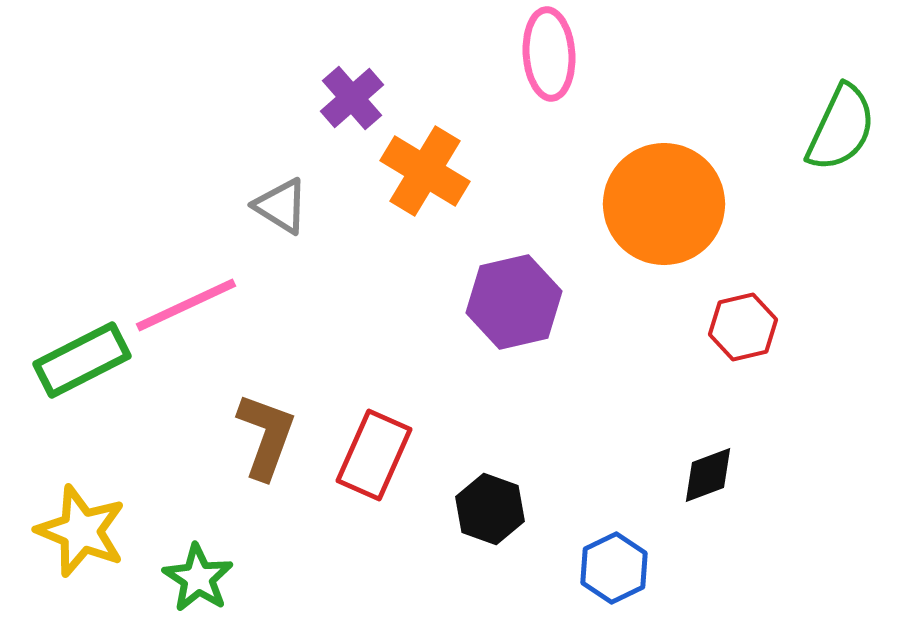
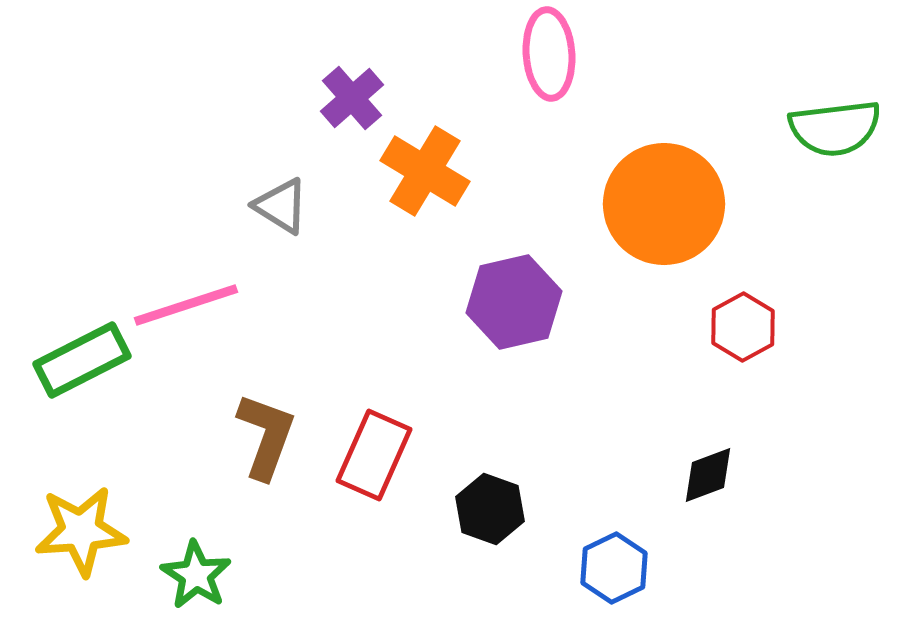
green semicircle: moved 6 px left; rotated 58 degrees clockwise
pink line: rotated 7 degrees clockwise
red hexagon: rotated 16 degrees counterclockwise
yellow star: rotated 26 degrees counterclockwise
green star: moved 2 px left, 3 px up
